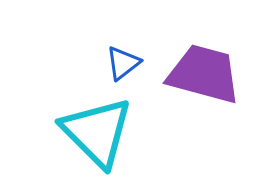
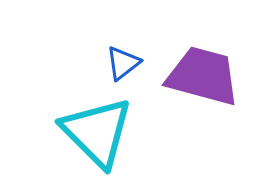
purple trapezoid: moved 1 px left, 2 px down
